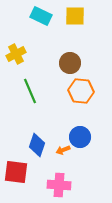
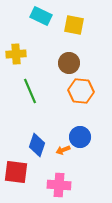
yellow square: moved 1 px left, 9 px down; rotated 10 degrees clockwise
yellow cross: rotated 24 degrees clockwise
brown circle: moved 1 px left
